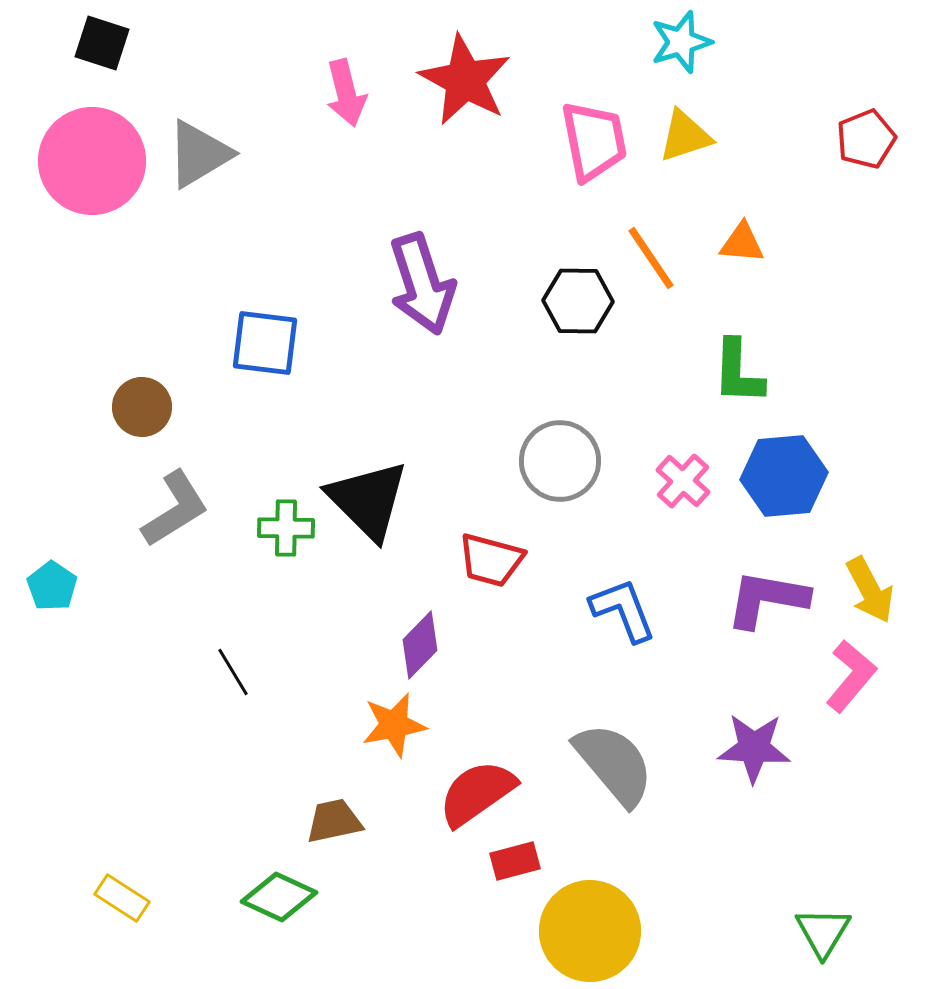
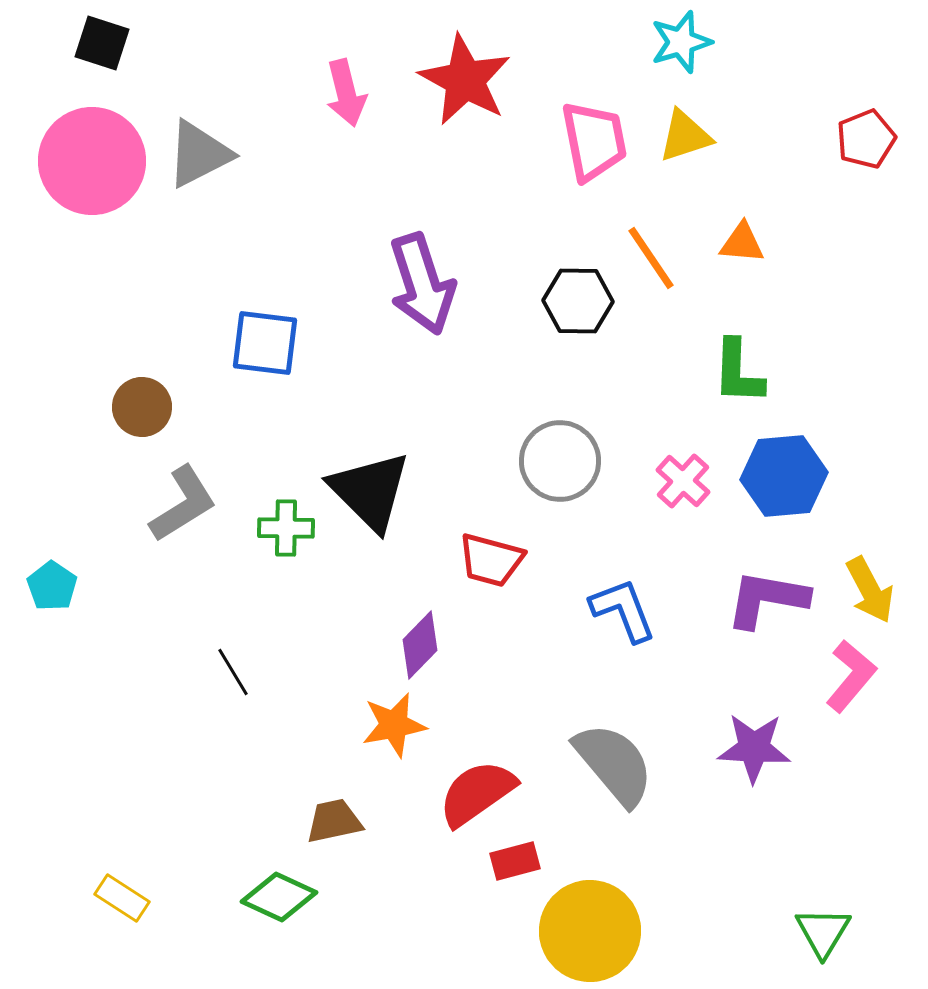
gray triangle: rotated 4 degrees clockwise
black triangle: moved 2 px right, 9 px up
gray L-shape: moved 8 px right, 5 px up
